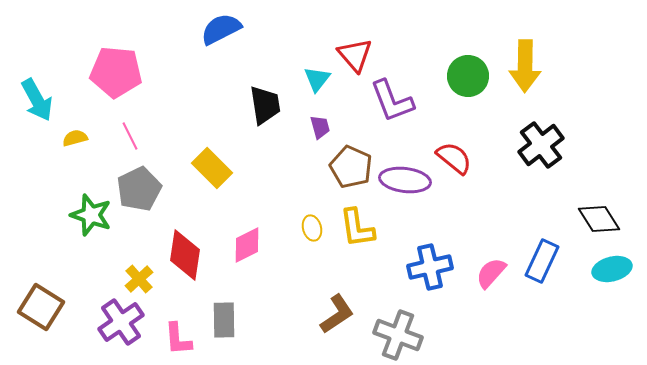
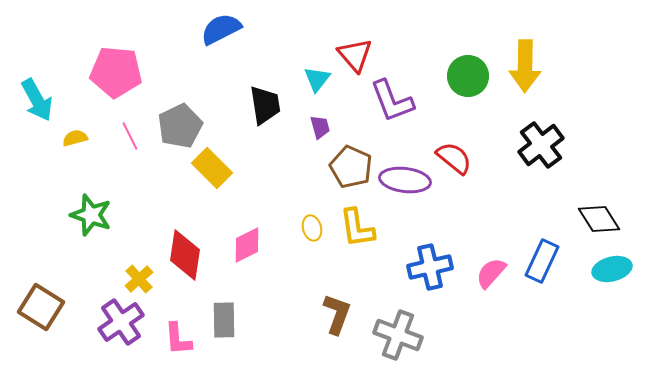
gray pentagon: moved 41 px right, 63 px up
brown L-shape: rotated 36 degrees counterclockwise
